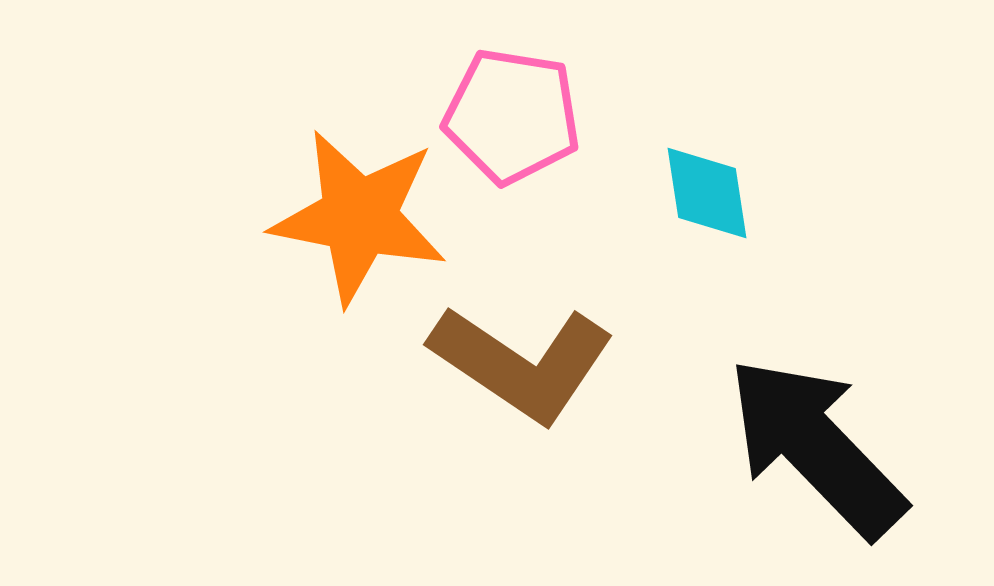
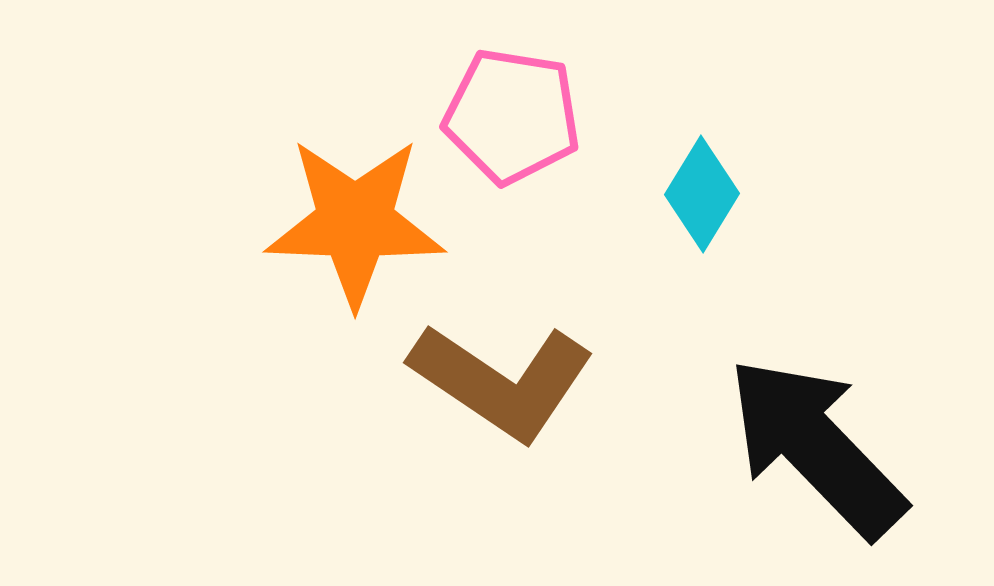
cyan diamond: moved 5 px left, 1 px down; rotated 40 degrees clockwise
orange star: moved 4 px left, 5 px down; rotated 9 degrees counterclockwise
brown L-shape: moved 20 px left, 18 px down
